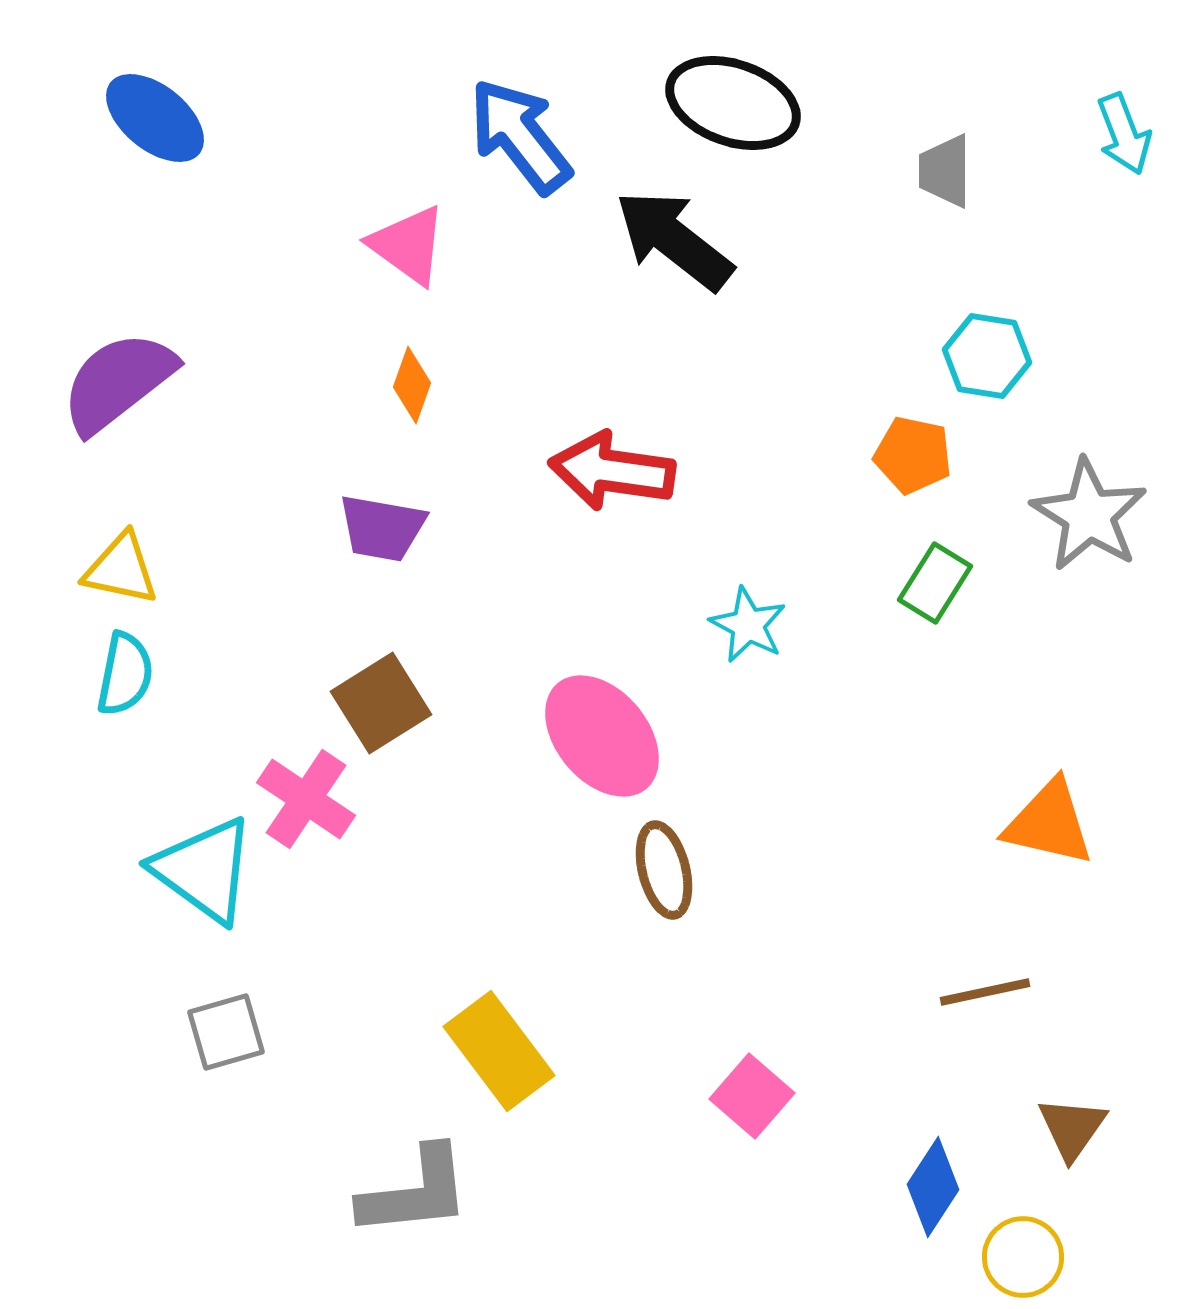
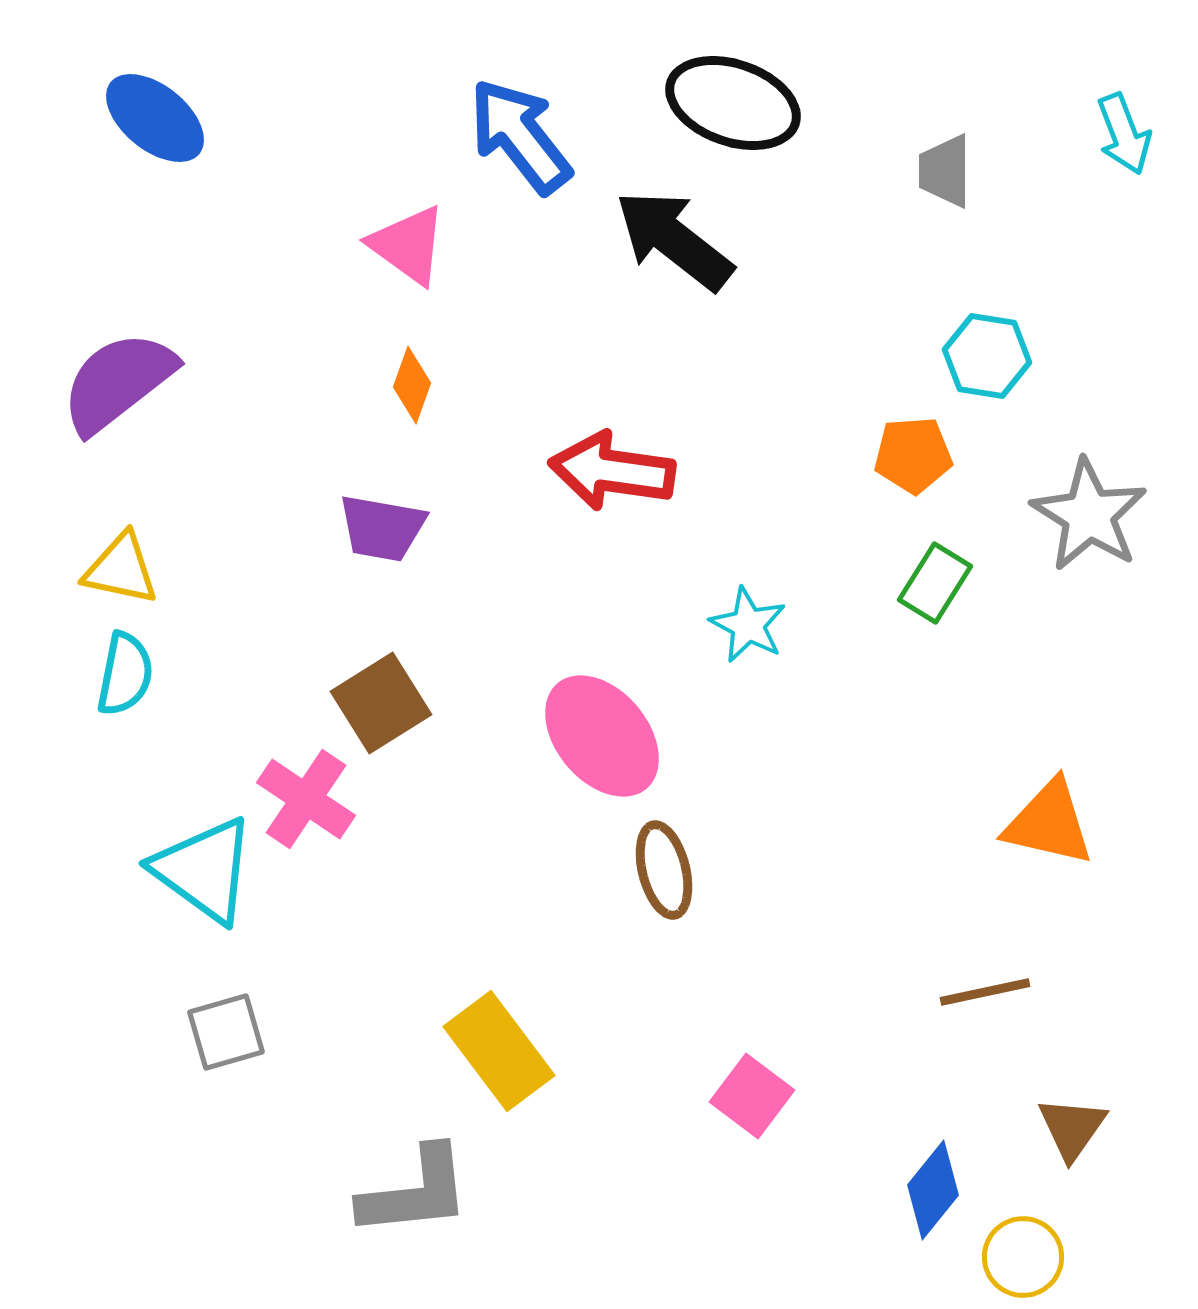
orange pentagon: rotated 16 degrees counterclockwise
pink square: rotated 4 degrees counterclockwise
blue diamond: moved 3 px down; rotated 6 degrees clockwise
